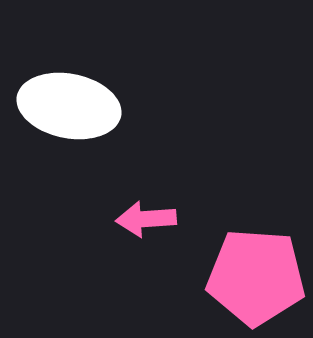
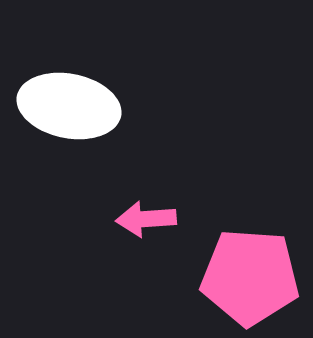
pink pentagon: moved 6 px left
